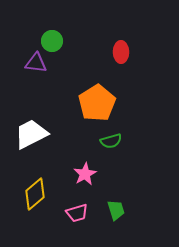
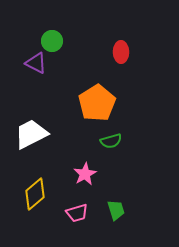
purple triangle: rotated 20 degrees clockwise
